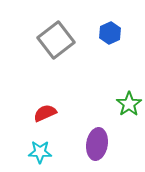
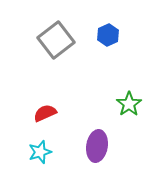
blue hexagon: moved 2 px left, 2 px down
purple ellipse: moved 2 px down
cyan star: rotated 20 degrees counterclockwise
